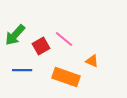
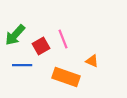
pink line: moved 1 px left; rotated 30 degrees clockwise
blue line: moved 5 px up
